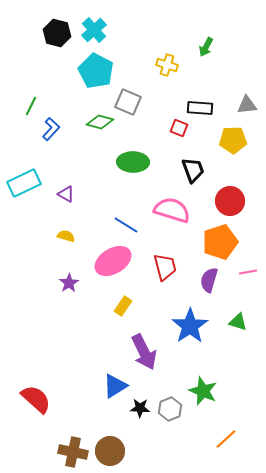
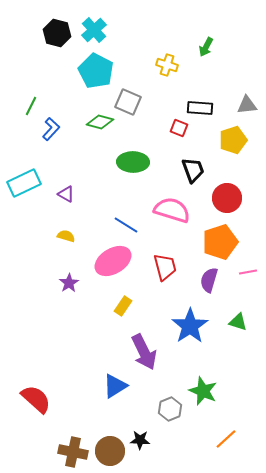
yellow pentagon: rotated 16 degrees counterclockwise
red circle: moved 3 px left, 3 px up
black star: moved 32 px down
